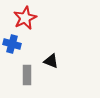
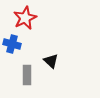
black triangle: rotated 21 degrees clockwise
